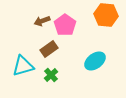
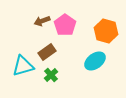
orange hexagon: moved 16 px down; rotated 10 degrees clockwise
brown rectangle: moved 2 px left, 3 px down
